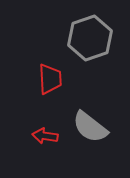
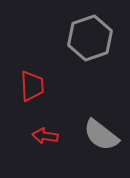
red trapezoid: moved 18 px left, 7 px down
gray semicircle: moved 11 px right, 8 px down
